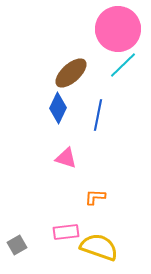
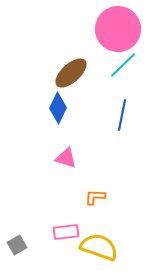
blue line: moved 24 px right
